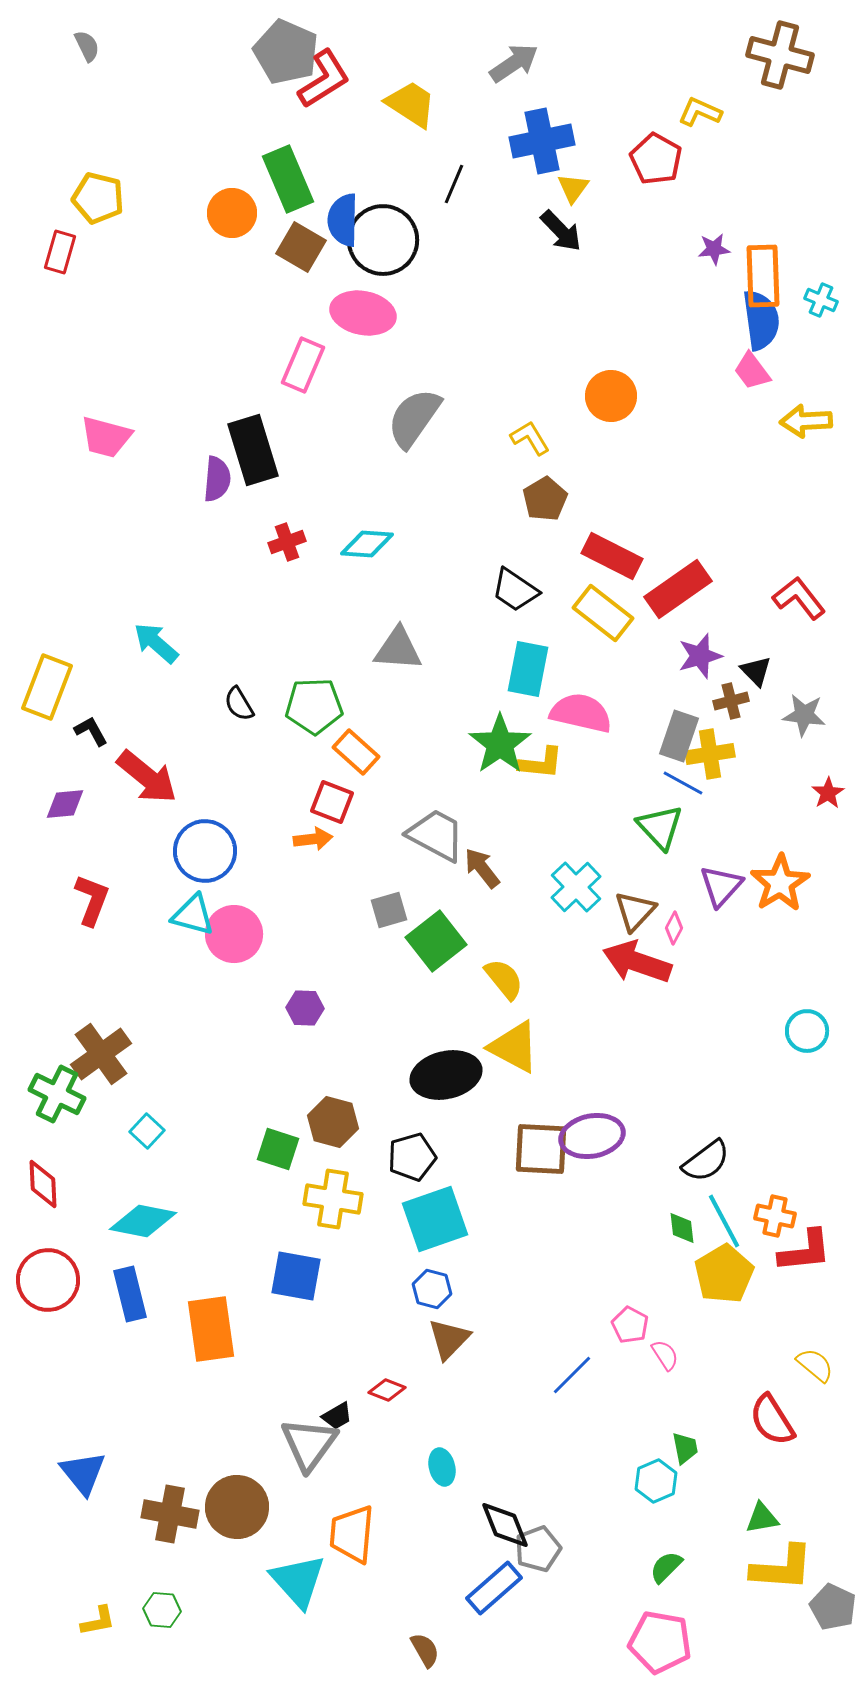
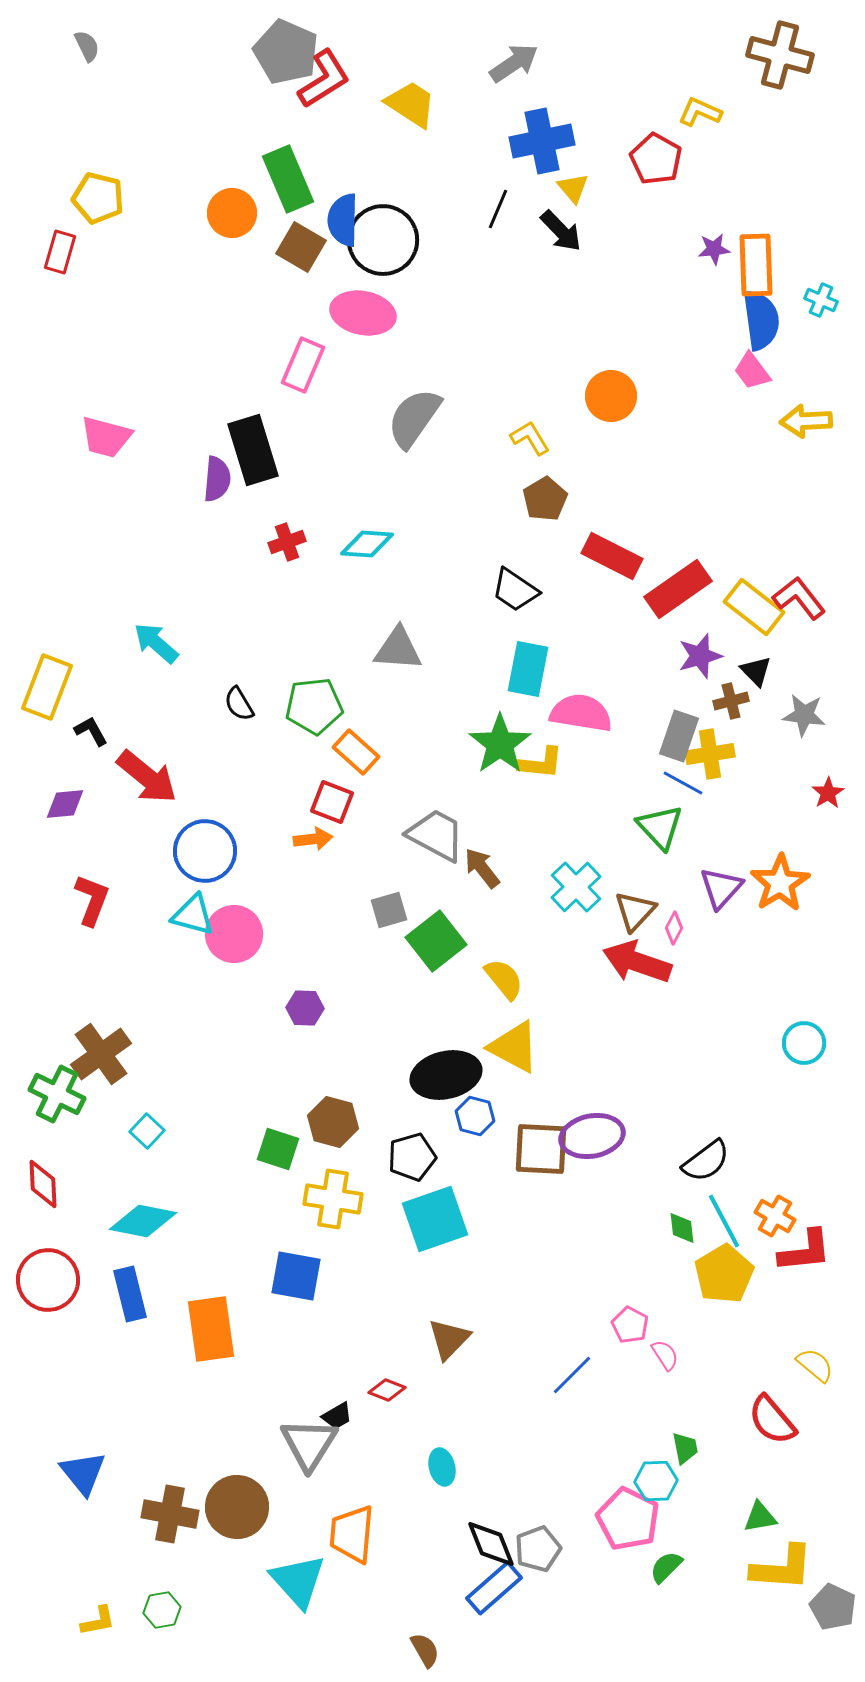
black line at (454, 184): moved 44 px right, 25 px down
yellow triangle at (573, 188): rotated 16 degrees counterclockwise
orange rectangle at (763, 276): moved 7 px left, 11 px up
yellow rectangle at (603, 613): moved 151 px right, 6 px up
green pentagon at (314, 706): rotated 4 degrees counterclockwise
pink semicircle at (581, 713): rotated 4 degrees counterclockwise
purple triangle at (721, 886): moved 2 px down
cyan circle at (807, 1031): moved 3 px left, 12 px down
orange cross at (775, 1216): rotated 18 degrees clockwise
blue hexagon at (432, 1289): moved 43 px right, 173 px up
red semicircle at (772, 1420): rotated 8 degrees counterclockwise
gray triangle at (309, 1444): rotated 4 degrees counterclockwise
cyan hexagon at (656, 1481): rotated 21 degrees clockwise
green triangle at (762, 1518): moved 2 px left, 1 px up
black diamond at (505, 1525): moved 14 px left, 19 px down
green hexagon at (162, 1610): rotated 15 degrees counterclockwise
pink pentagon at (660, 1642): moved 32 px left, 123 px up; rotated 16 degrees clockwise
